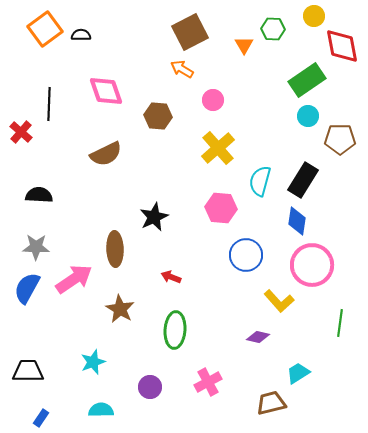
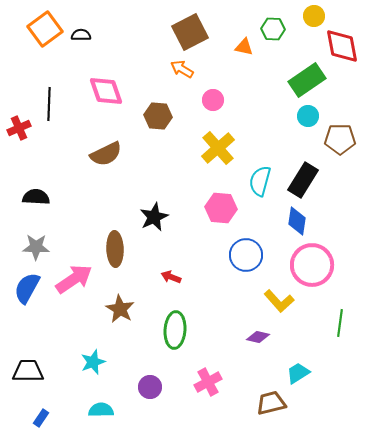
orange triangle at (244, 45): moved 2 px down; rotated 48 degrees counterclockwise
red cross at (21, 132): moved 2 px left, 4 px up; rotated 25 degrees clockwise
black semicircle at (39, 195): moved 3 px left, 2 px down
